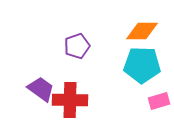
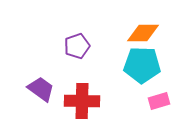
orange diamond: moved 1 px right, 2 px down
red cross: moved 12 px right, 1 px down
